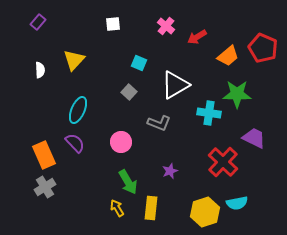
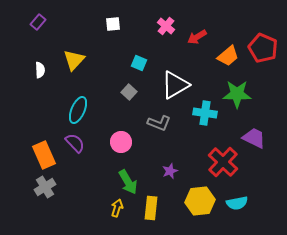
cyan cross: moved 4 px left
yellow arrow: rotated 48 degrees clockwise
yellow hexagon: moved 5 px left, 11 px up; rotated 12 degrees clockwise
